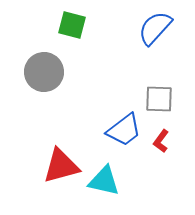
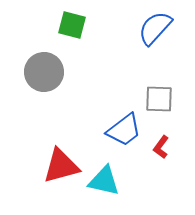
red L-shape: moved 6 px down
